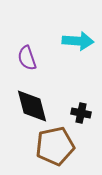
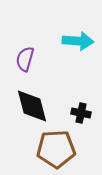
purple semicircle: moved 2 px left, 1 px down; rotated 35 degrees clockwise
brown pentagon: moved 1 px right, 3 px down; rotated 9 degrees clockwise
